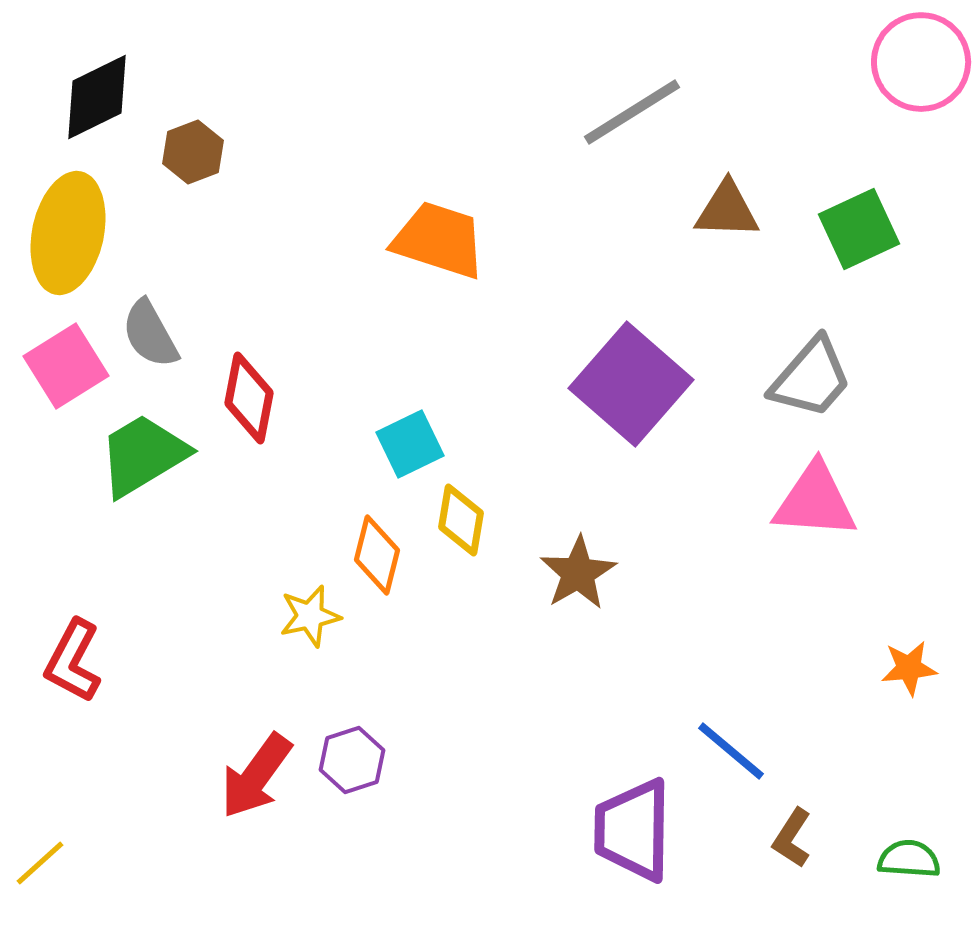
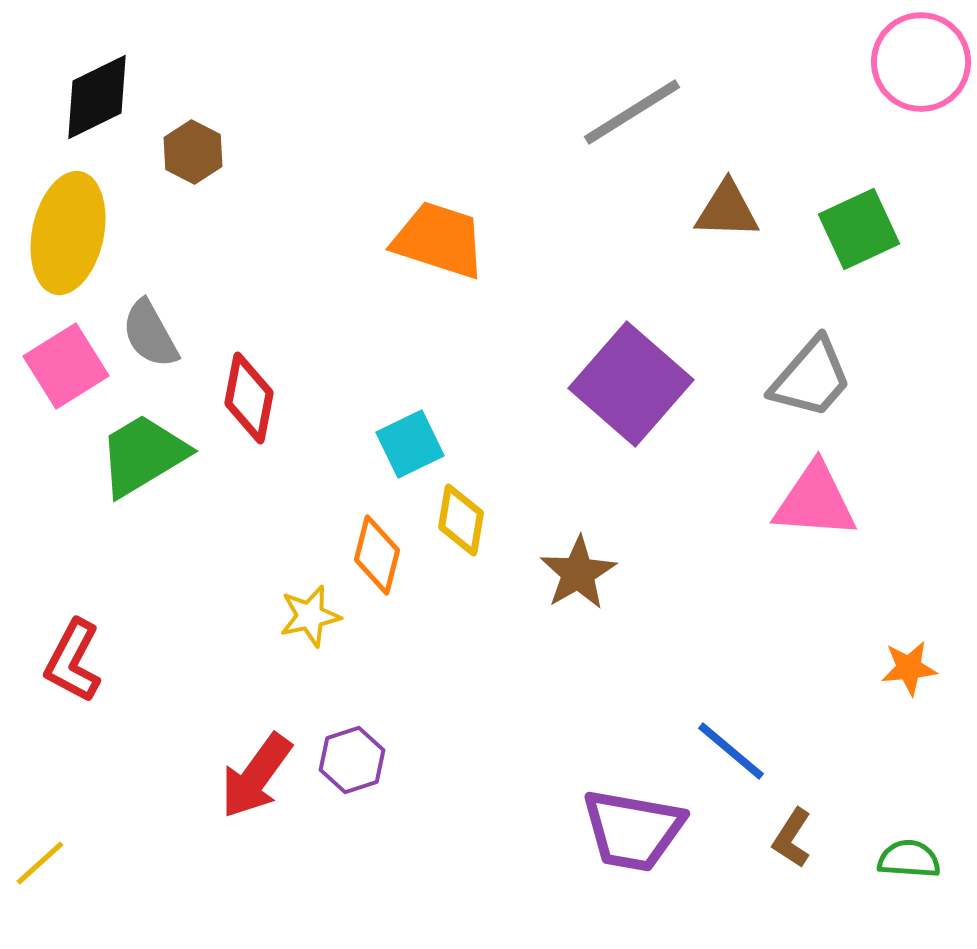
brown hexagon: rotated 12 degrees counterclockwise
purple trapezoid: rotated 81 degrees counterclockwise
